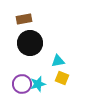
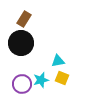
brown rectangle: rotated 49 degrees counterclockwise
black circle: moved 9 px left
cyan star: moved 3 px right, 4 px up
